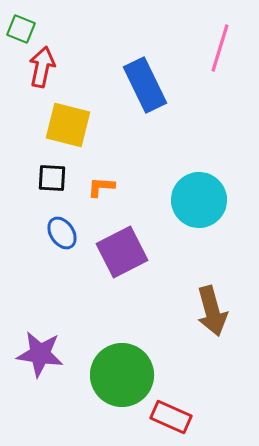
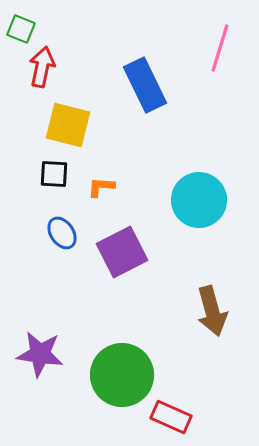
black square: moved 2 px right, 4 px up
